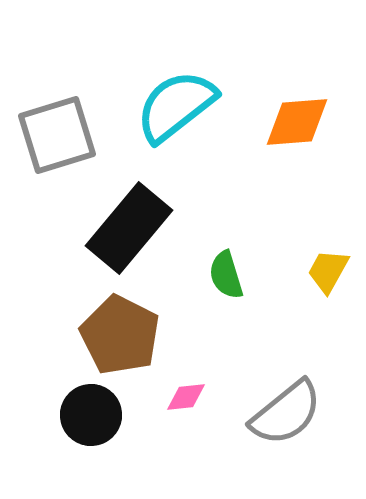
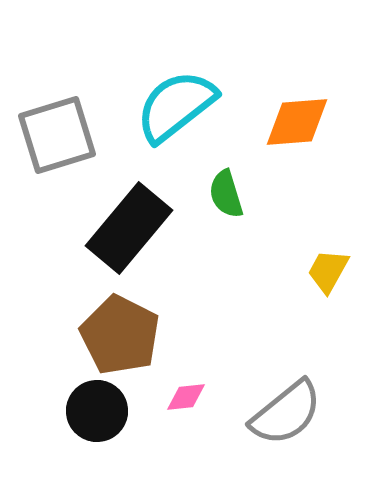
green semicircle: moved 81 px up
black circle: moved 6 px right, 4 px up
